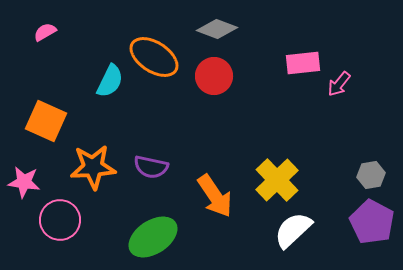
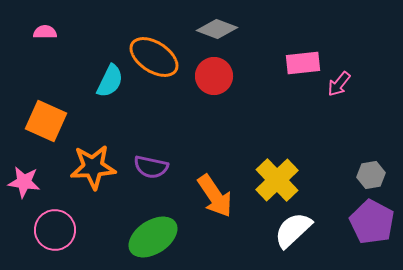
pink semicircle: rotated 30 degrees clockwise
pink circle: moved 5 px left, 10 px down
